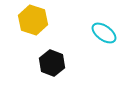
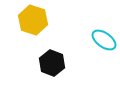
cyan ellipse: moved 7 px down
